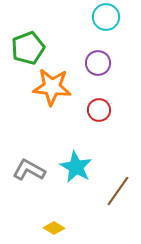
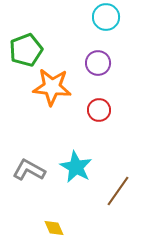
green pentagon: moved 2 px left, 2 px down
yellow diamond: rotated 35 degrees clockwise
